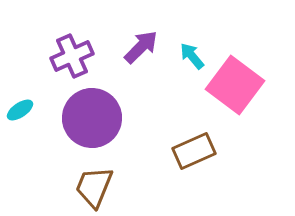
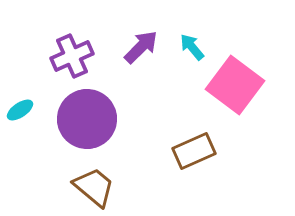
cyan arrow: moved 9 px up
purple circle: moved 5 px left, 1 px down
brown trapezoid: rotated 108 degrees clockwise
